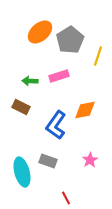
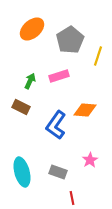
orange ellipse: moved 8 px left, 3 px up
green arrow: rotated 112 degrees clockwise
orange diamond: rotated 15 degrees clockwise
gray rectangle: moved 10 px right, 11 px down
red line: moved 6 px right; rotated 16 degrees clockwise
